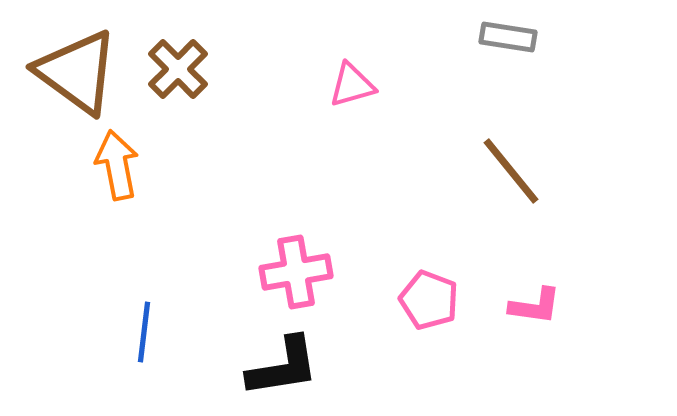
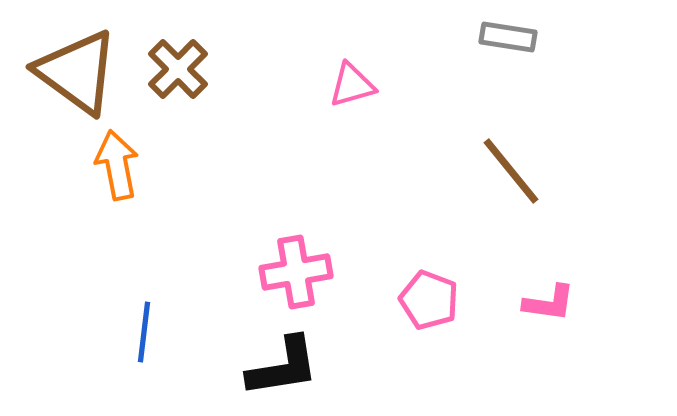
pink L-shape: moved 14 px right, 3 px up
